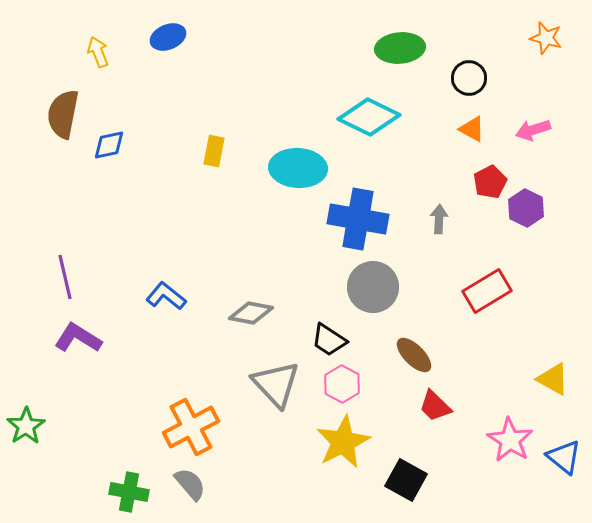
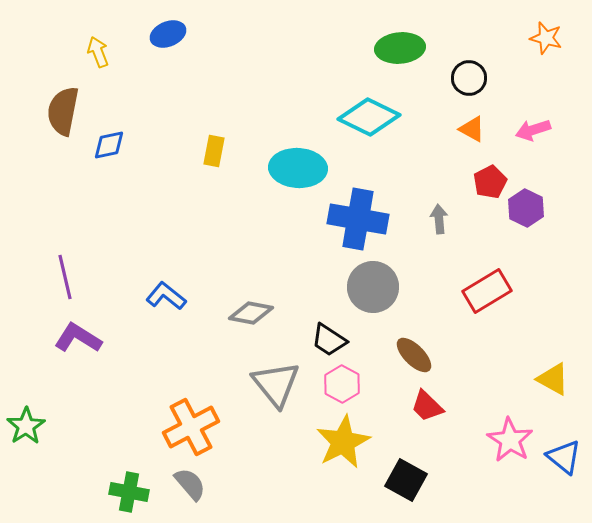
blue ellipse: moved 3 px up
brown semicircle: moved 3 px up
gray arrow: rotated 8 degrees counterclockwise
gray triangle: rotated 4 degrees clockwise
red trapezoid: moved 8 px left
